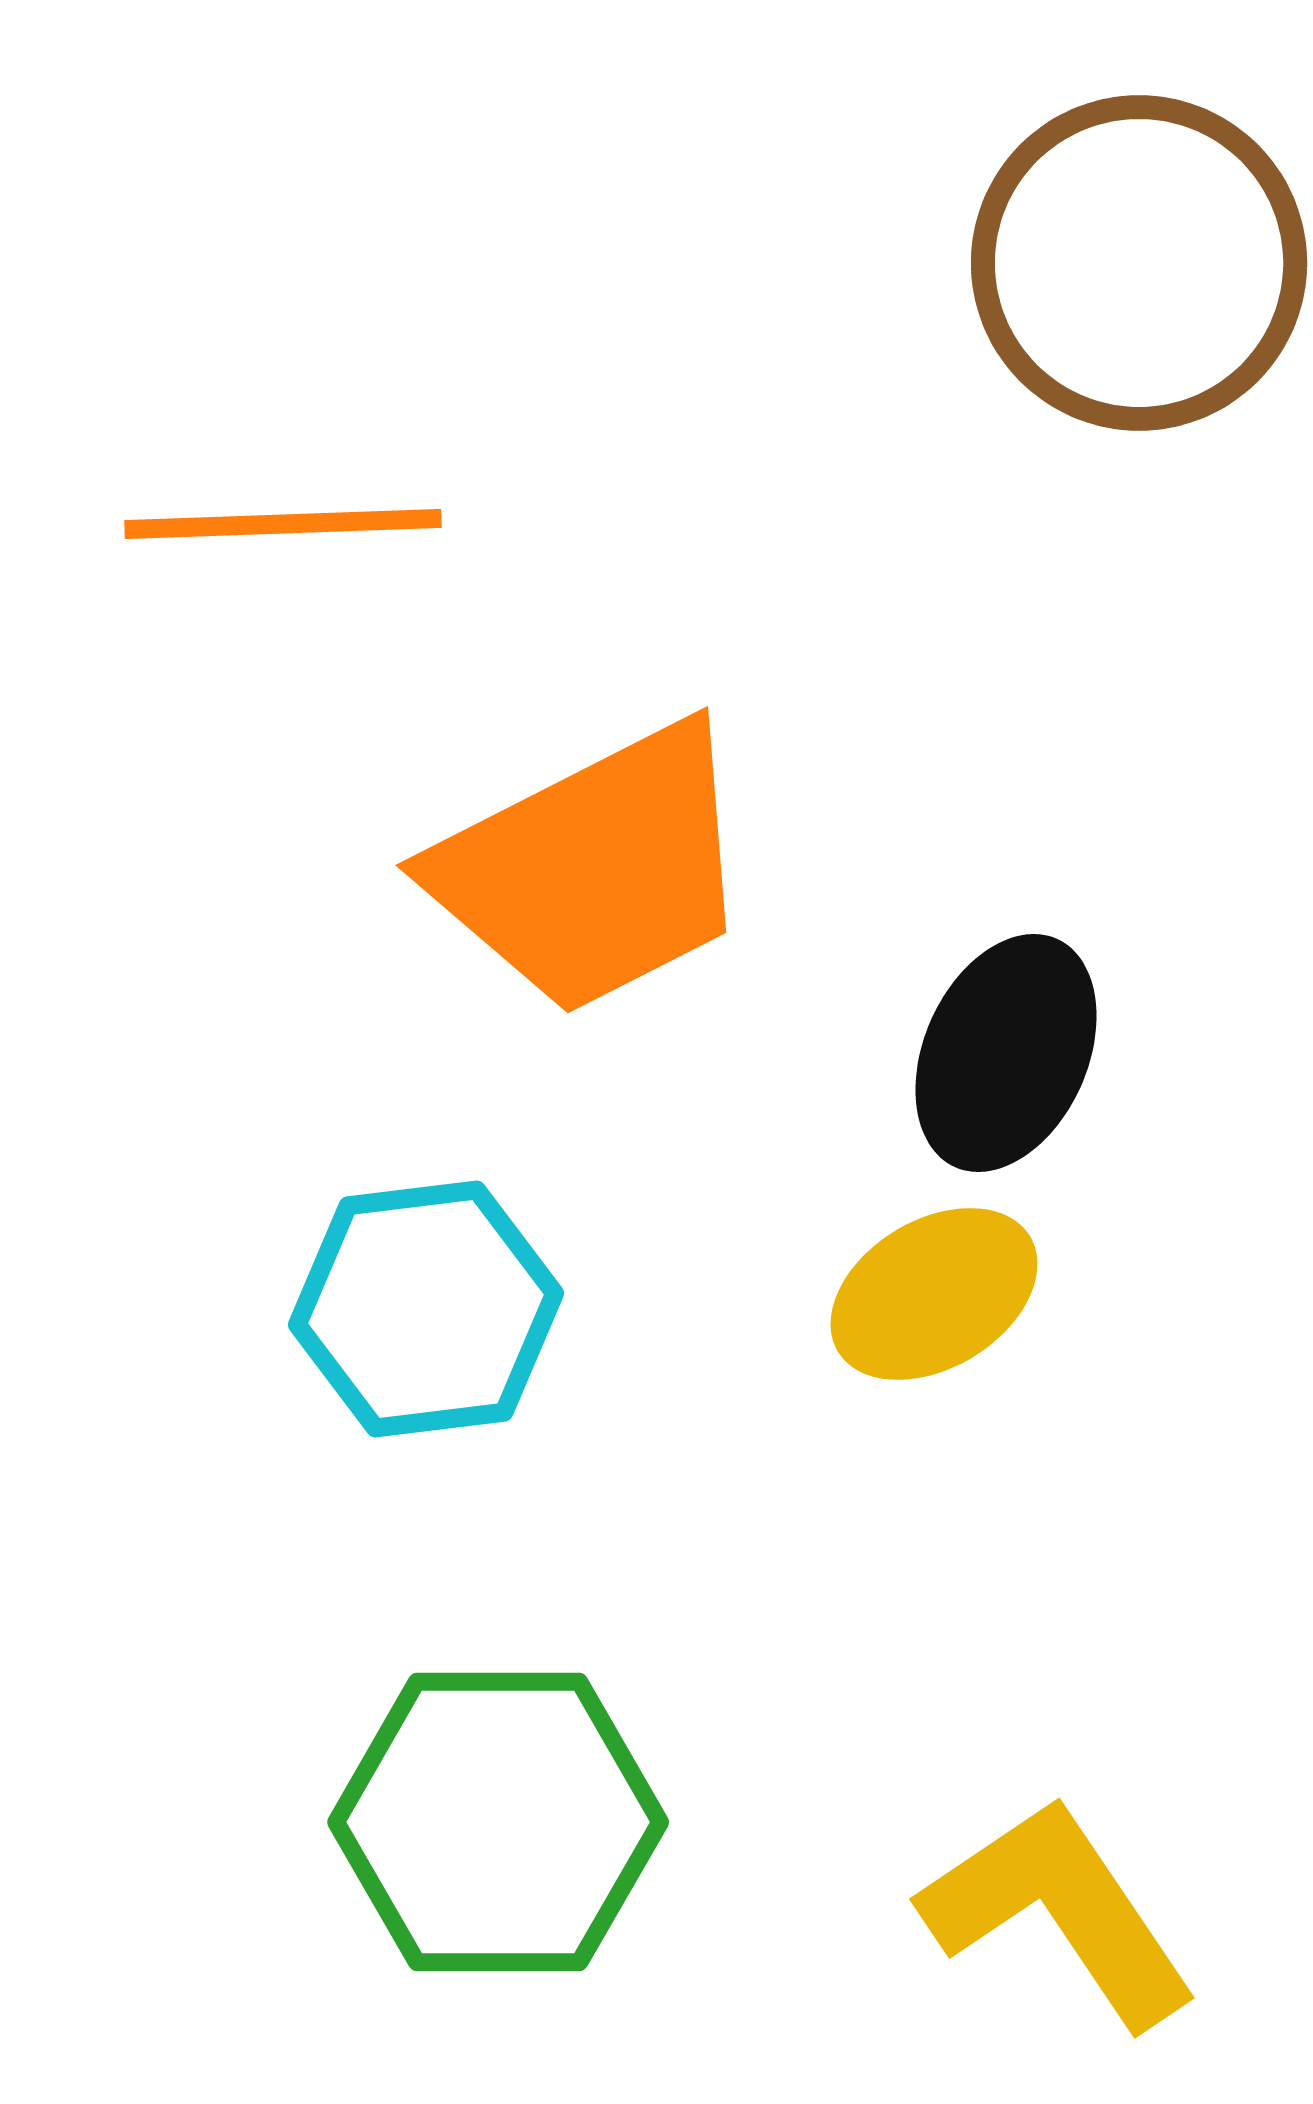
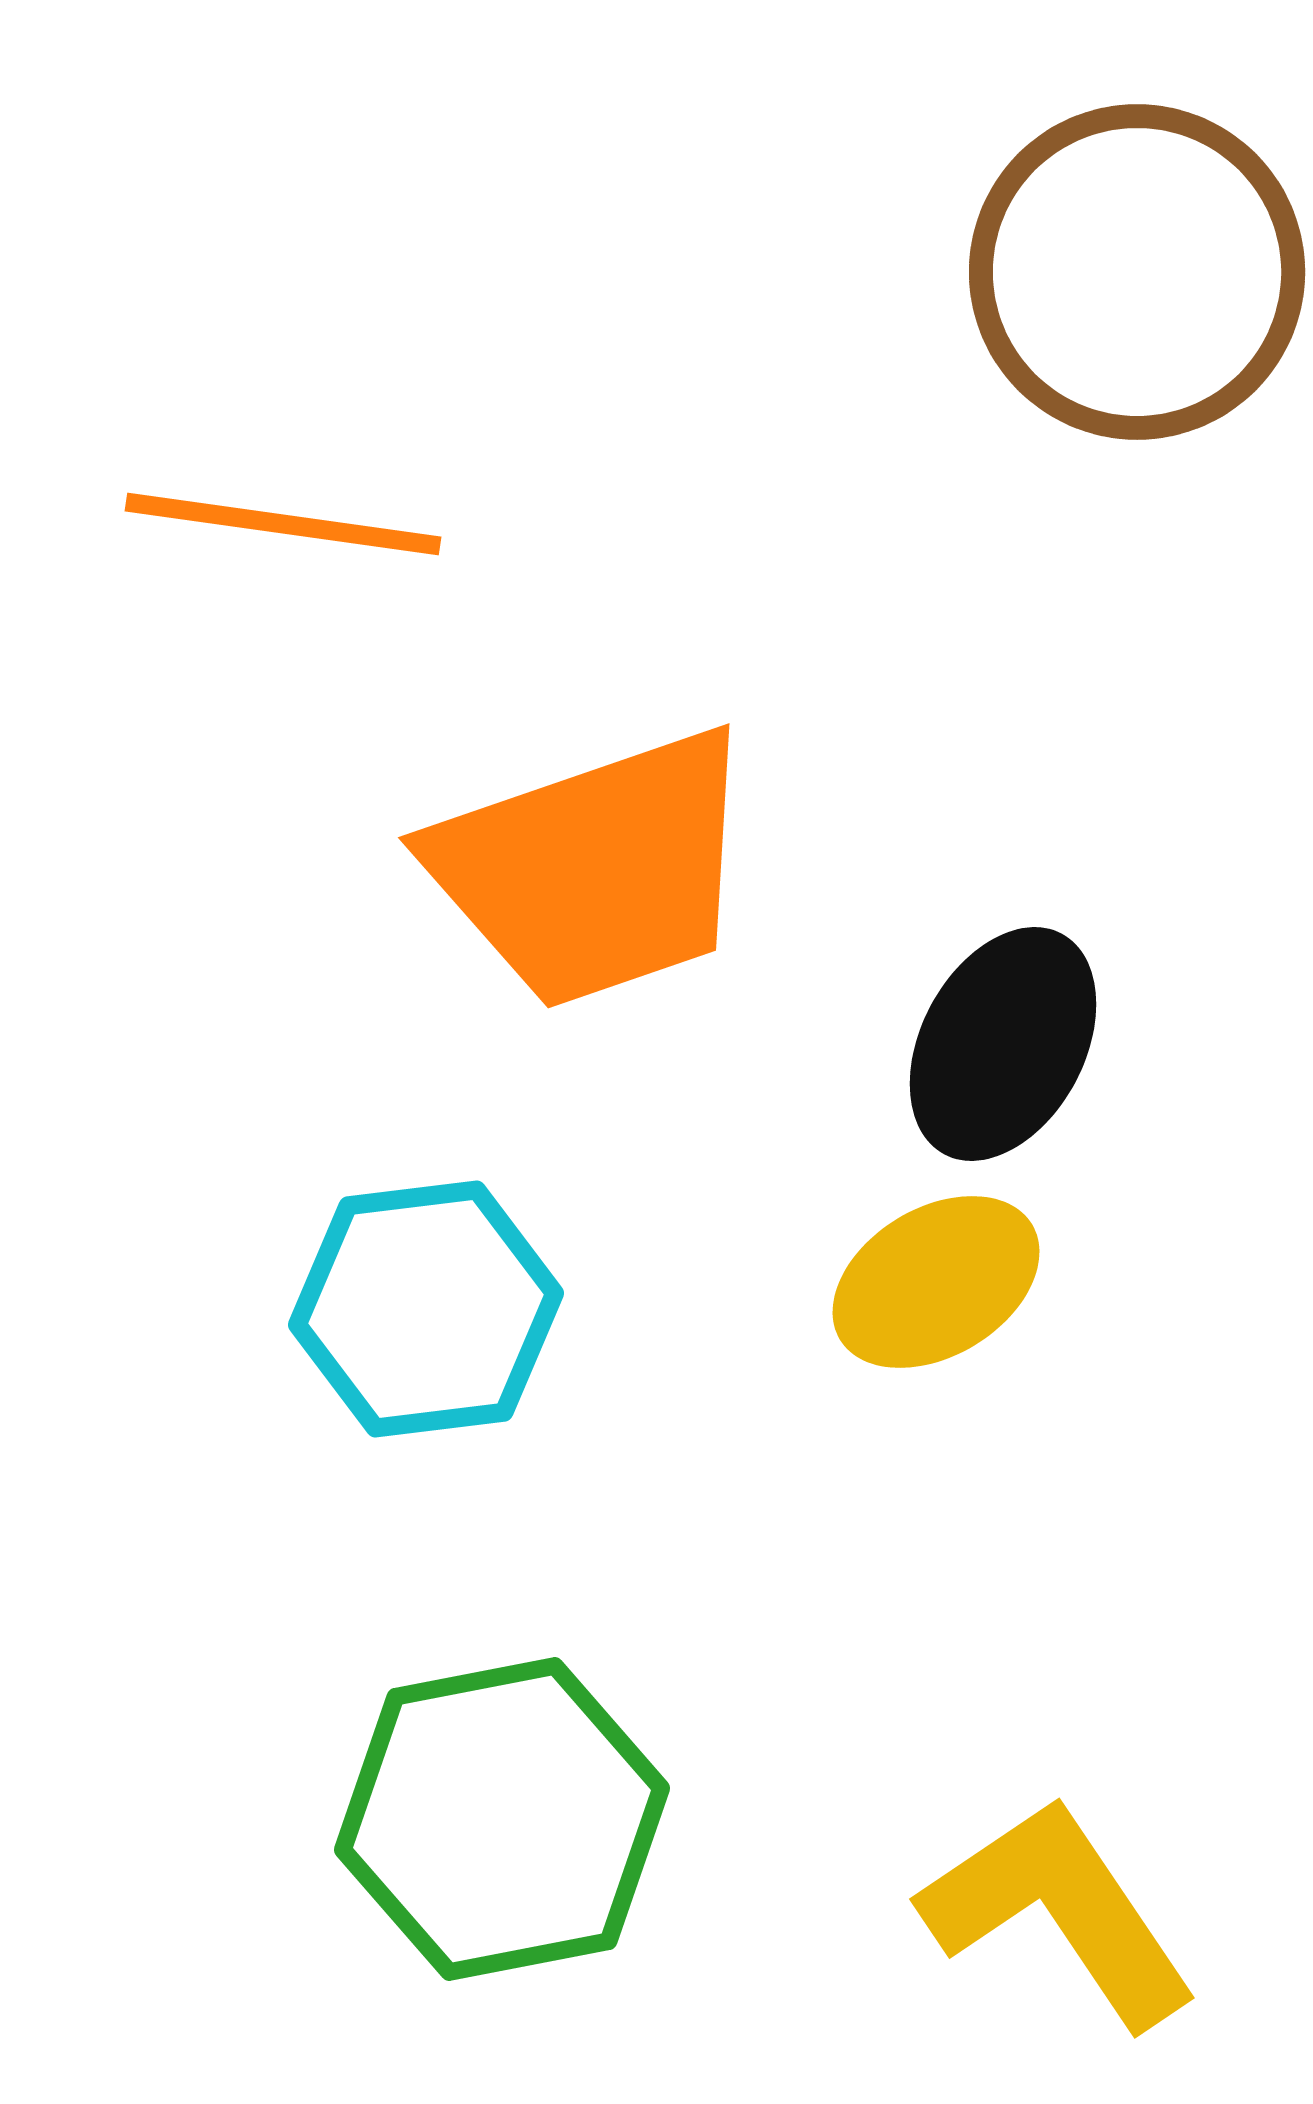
brown circle: moved 2 px left, 9 px down
orange line: rotated 10 degrees clockwise
orange trapezoid: rotated 8 degrees clockwise
black ellipse: moved 3 px left, 9 px up; rotated 4 degrees clockwise
yellow ellipse: moved 2 px right, 12 px up
green hexagon: moved 4 px right, 3 px up; rotated 11 degrees counterclockwise
